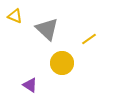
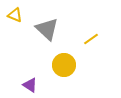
yellow triangle: moved 1 px up
yellow line: moved 2 px right
yellow circle: moved 2 px right, 2 px down
